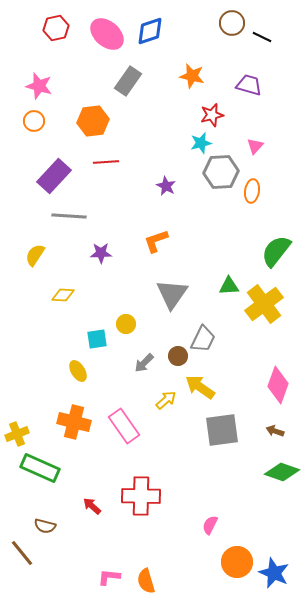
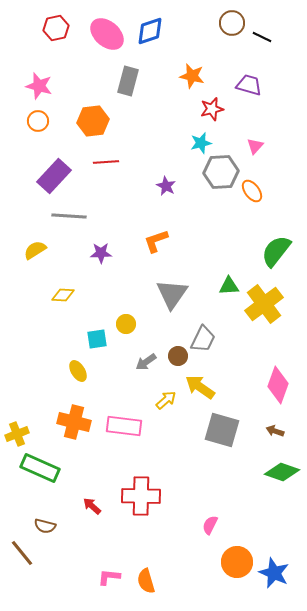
gray rectangle at (128, 81): rotated 20 degrees counterclockwise
red star at (212, 115): moved 6 px up
orange circle at (34, 121): moved 4 px right
orange ellipse at (252, 191): rotated 45 degrees counterclockwise
yellow semicircle at (35, 255): moved 5 px up; rotated 25 degrees clockwise
gray arrow at (144, 363): moved 2 px right, 1 px up; rotated 10 degrees clockwise
pink rectangle at (124, 426): rotated 48 degrees counterclockwise
gray square at (222, 430): rotated 24 degrees clockwise
